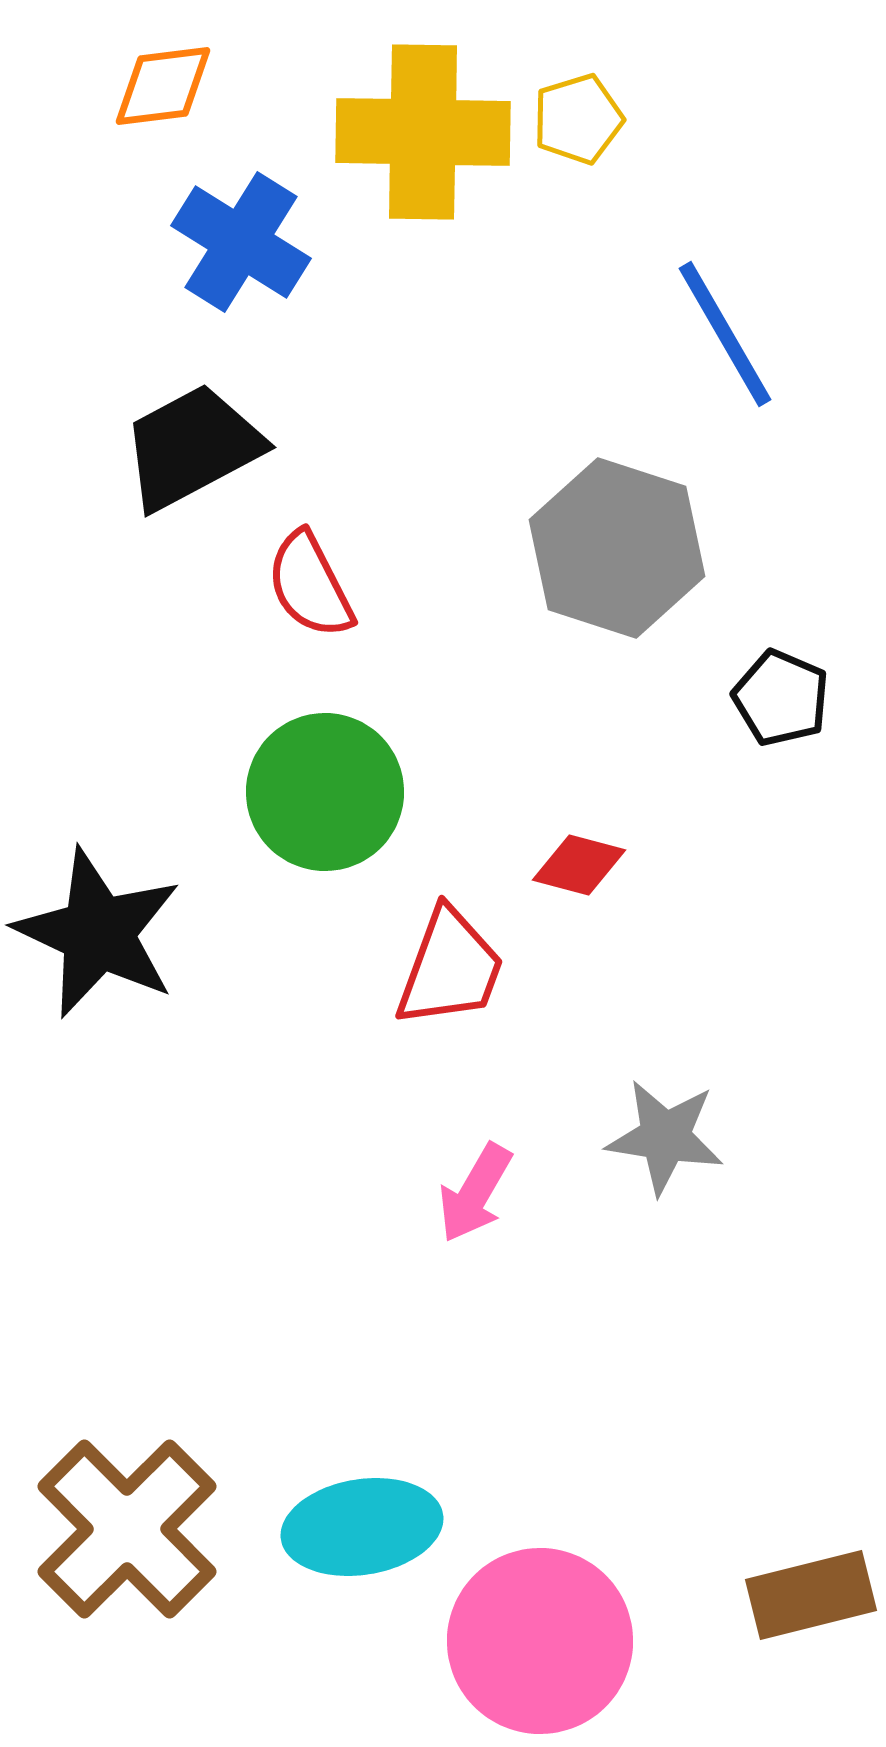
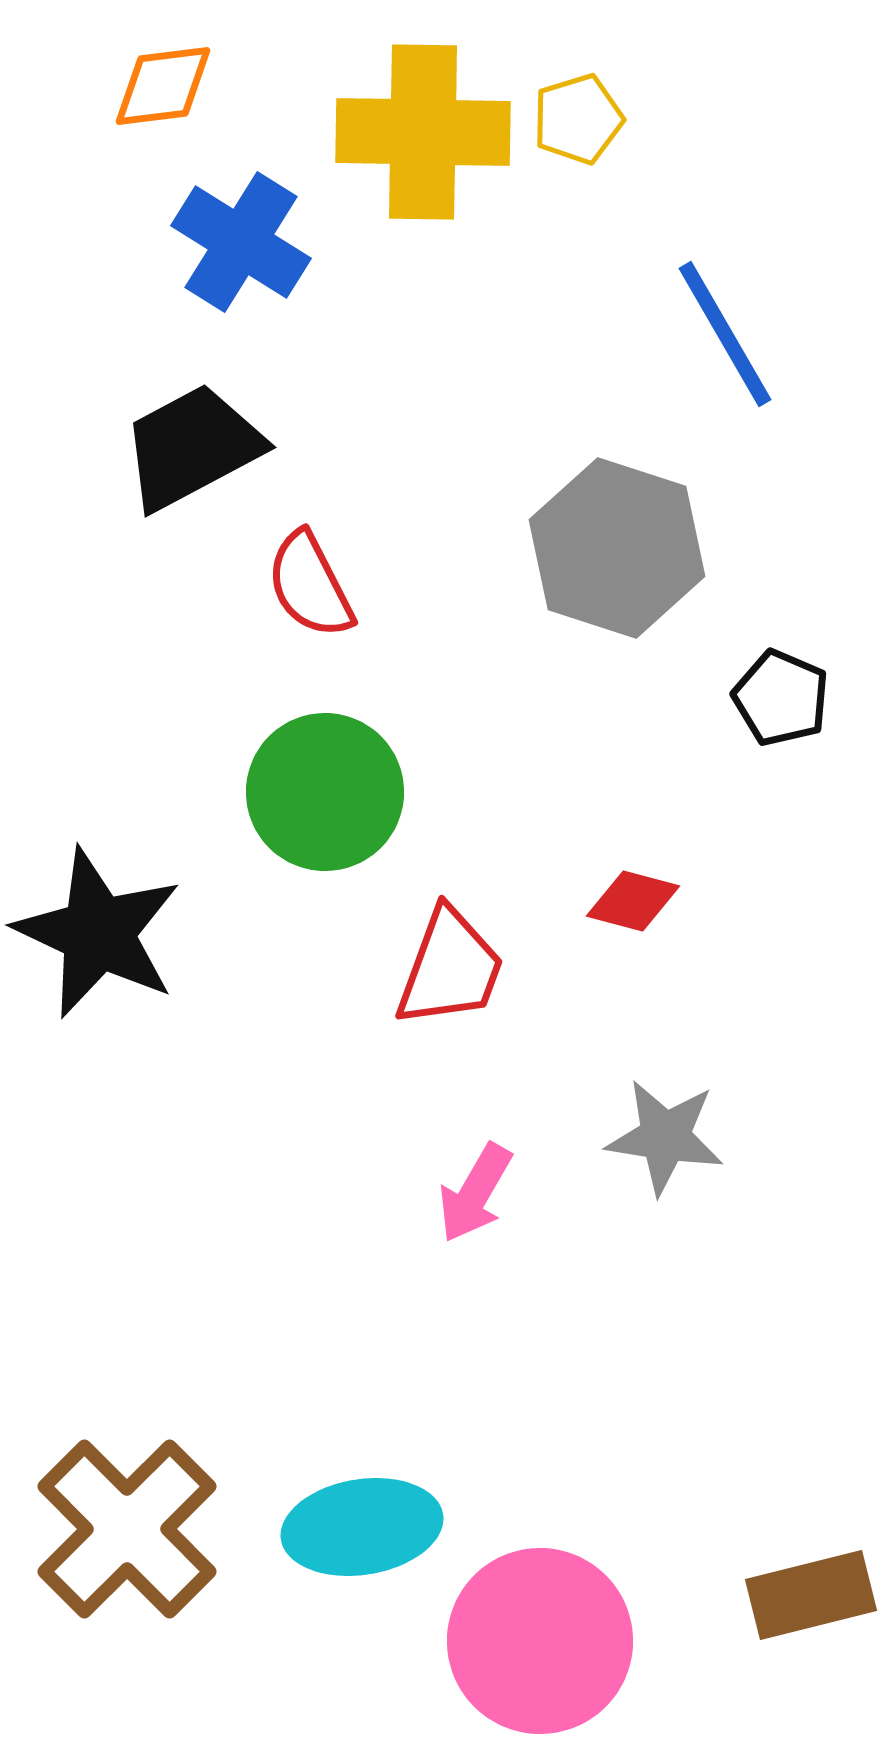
red diamond: moved 54 px right, 36 px down
